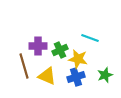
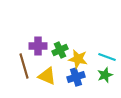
cyan line: moved 17 px right, 19 px down
